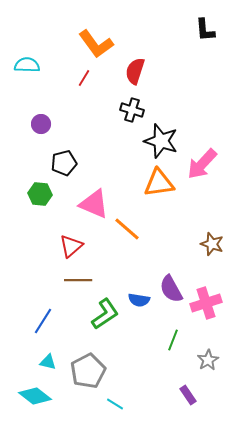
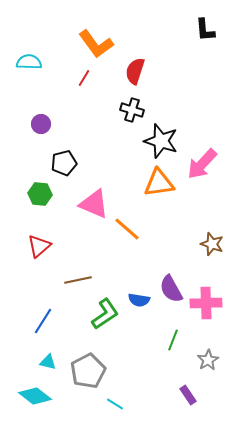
cyan semicircle: moved 2 px right, 3 px up
red triangle: moved 32 px left
brown line: rotated 12 degrees counterclockwise
pink cross: rotated 16 degrees clockwise
